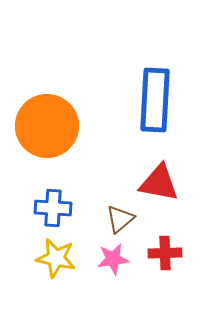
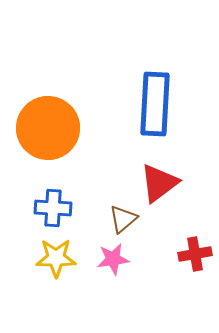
blue rectangle: moved 4 px down
orange circle: moved 1 px right, 2 px down
red triangle: rotated 48 degrees counterclockwise
brown triangle: moved 3 px right
red cross: moved 30 px right, 1 px down; rotated 8 degrees counterclockwise
yellow star: rotated 12 degrees counterclockwise
